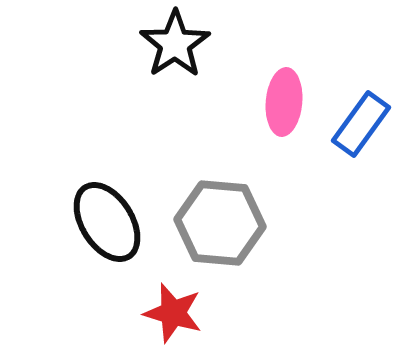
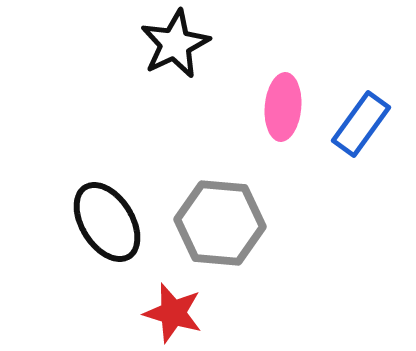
black star: rotated 8 degrees clockwise
pink ellipse: moved 1 px left, 5 px down
